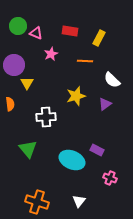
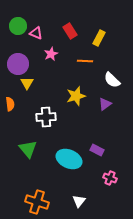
red rectangle: rotated 49 degrees clockwise
purple circle: moved 4 px right, 1 px up
cyan ellipse: moved 3 px left, 1 px up
